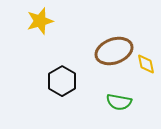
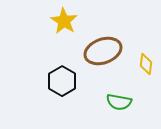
yellow star: moved 24 px right; rotated 24 degrees counterclockwise
brown ellipse: moved 11 px left
yellow diamond: rotated 20 degrees clockwise
